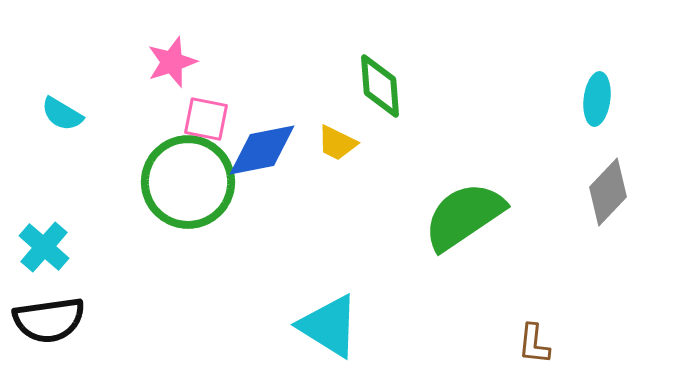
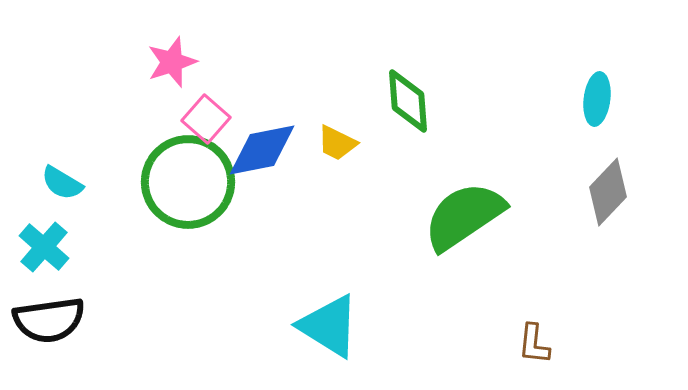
green diamond: moved 28 px right, 15 px down
cyan semicircle: moved 69 px down
pink square: rotated 30 degrees clockwise
